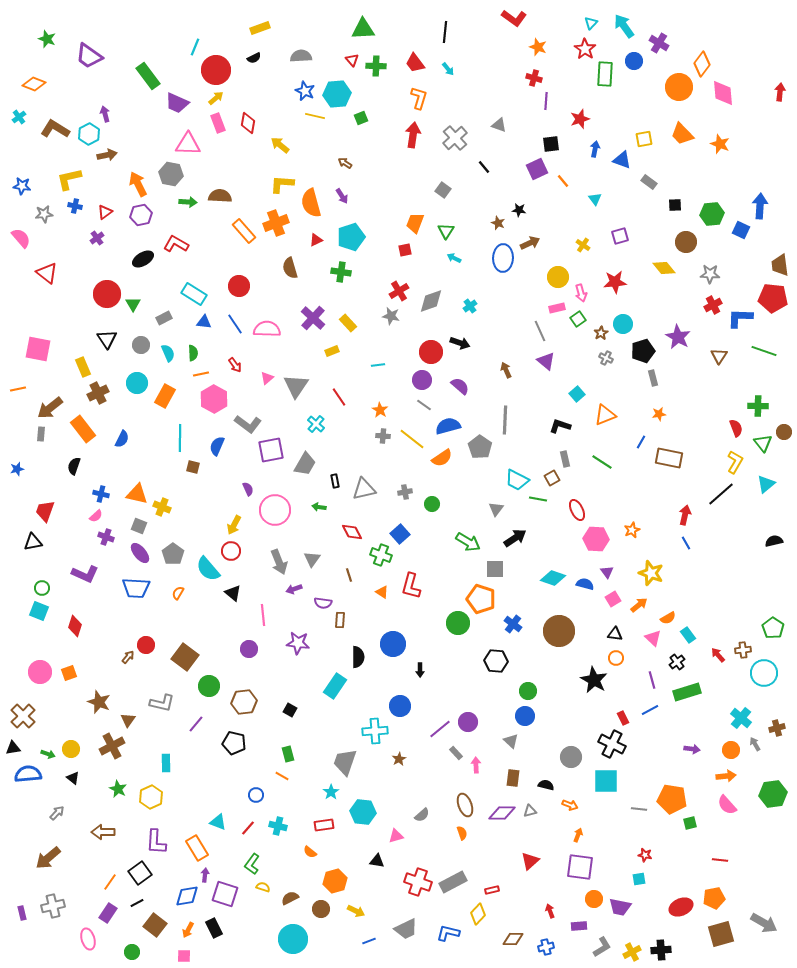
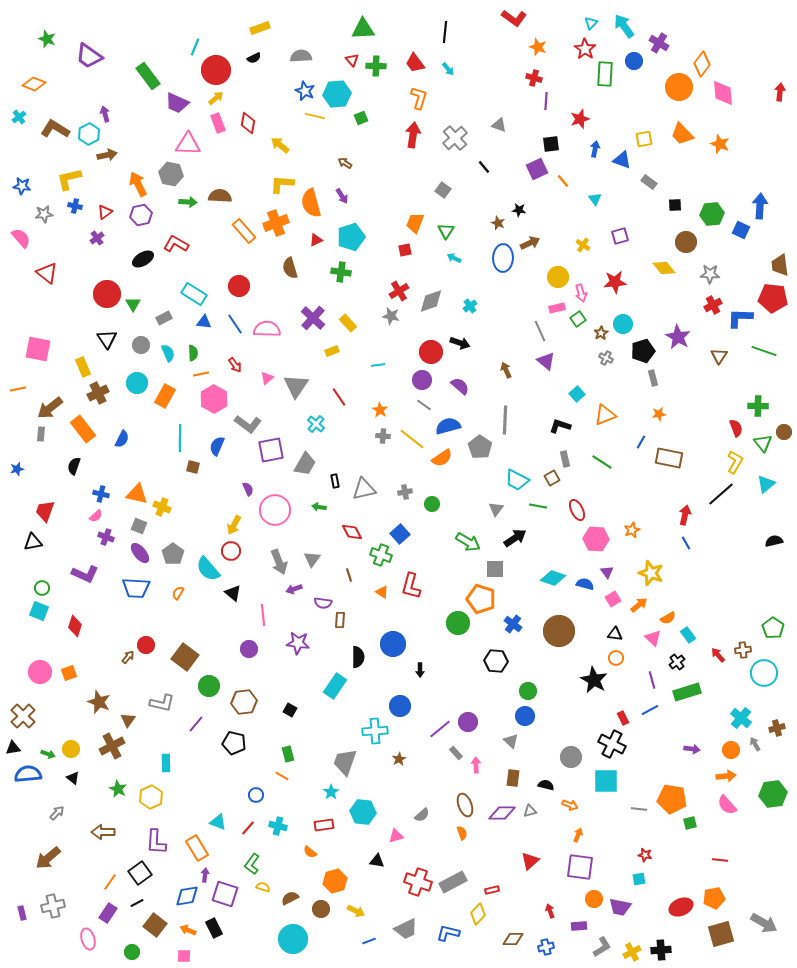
green line at (538, 499): moved 7 px down
orange arrow at (188, 930): rotated 84 degrees clockwise
